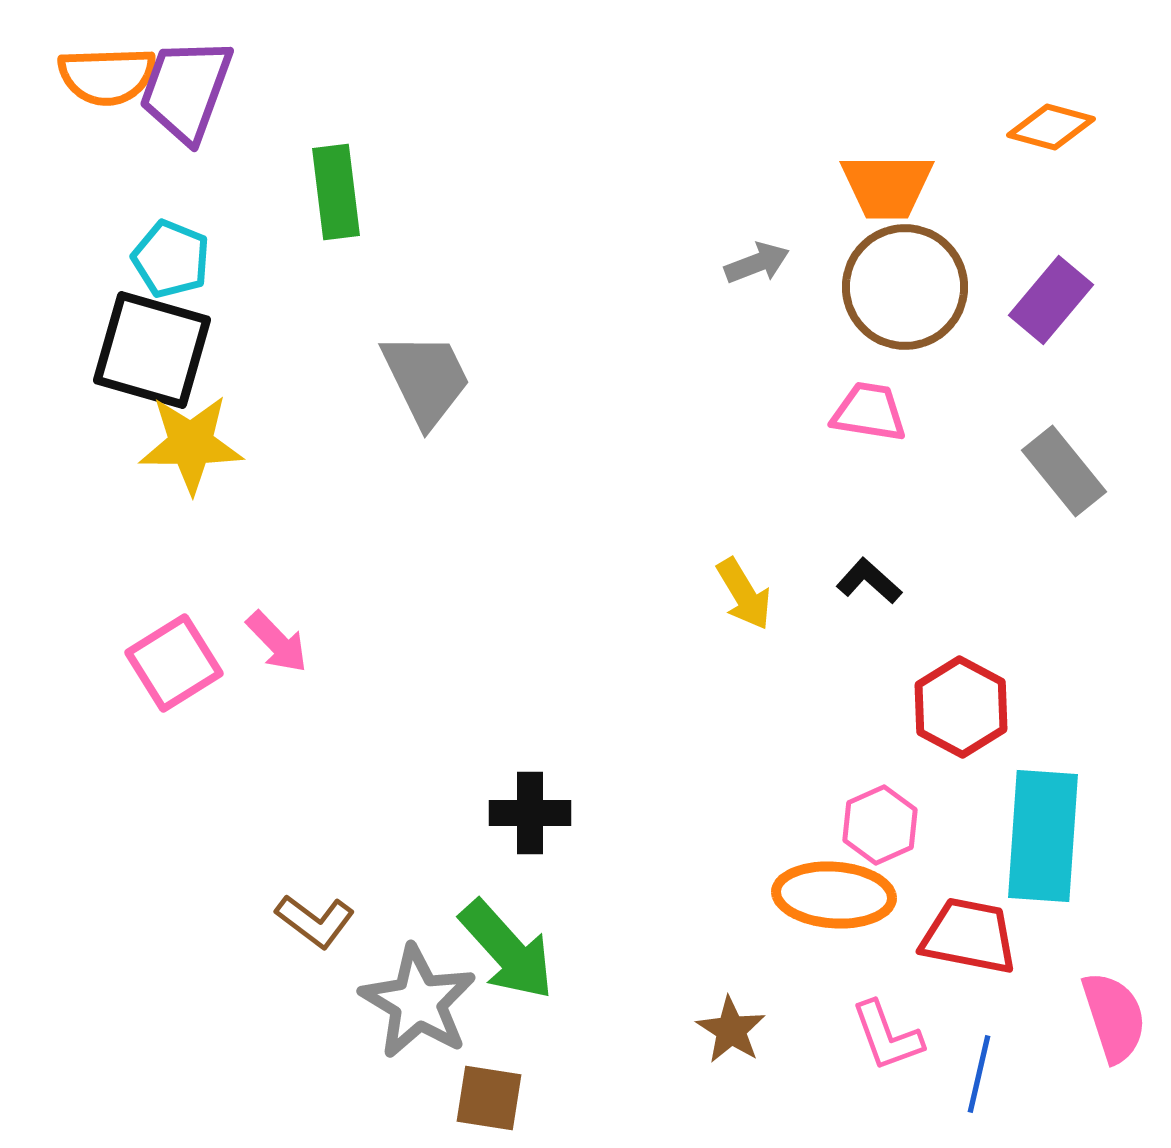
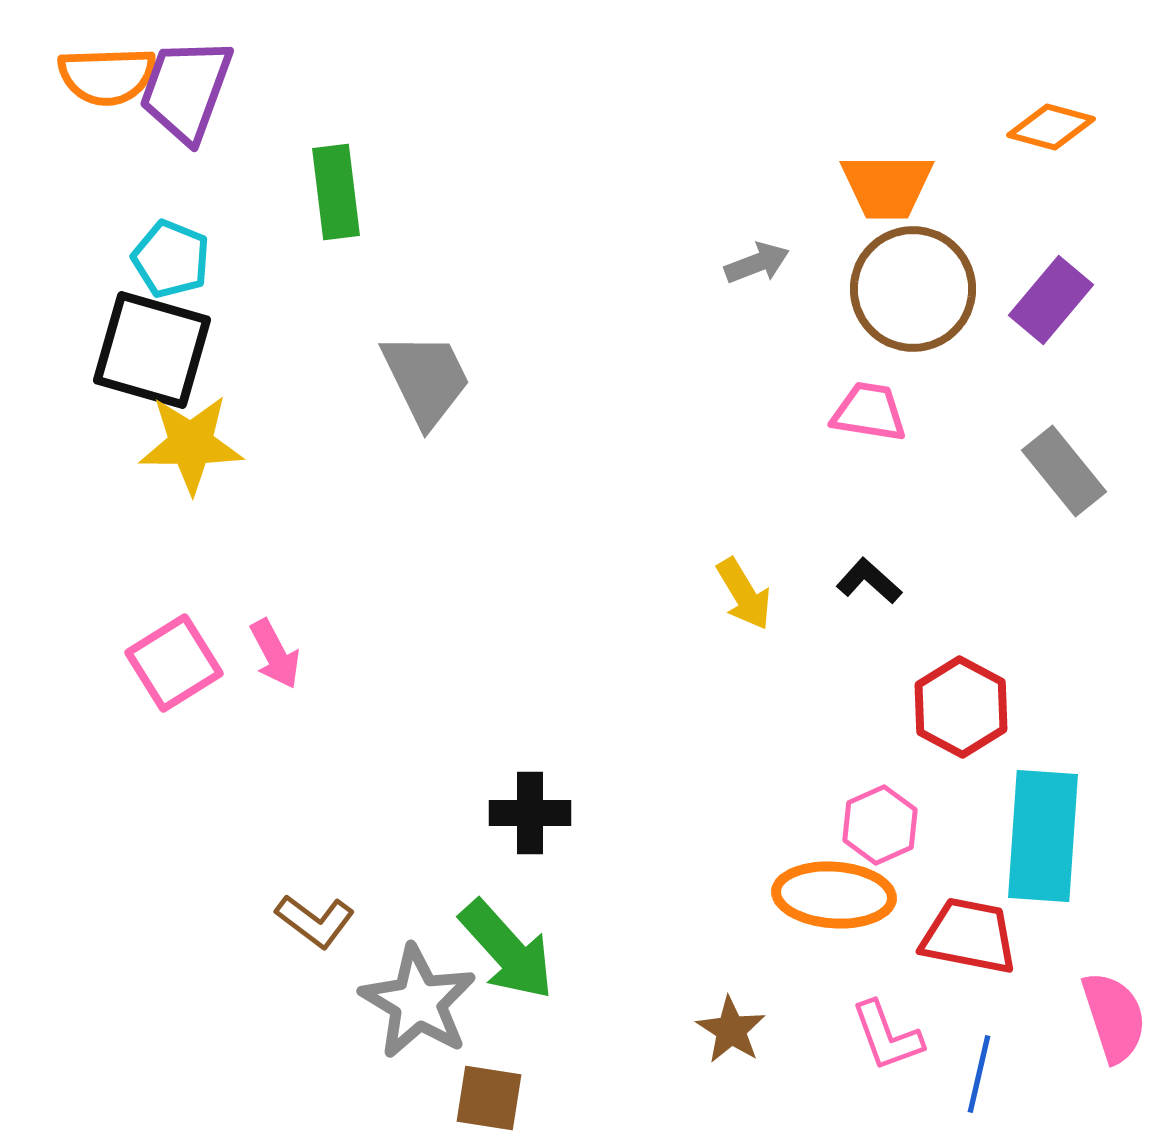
brown circle: moved 8 px right, 2 px down
pink arrow: moved 2 px left, 12 px down; rotated 16 degrees clockwise
